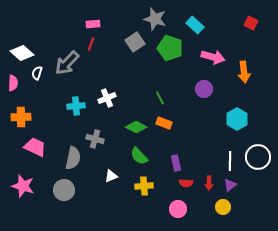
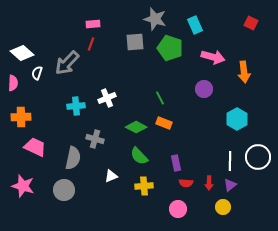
cyan rectangle: rotated 24 degrees clockwise
gray square: rotated 30 degrees clockwise
